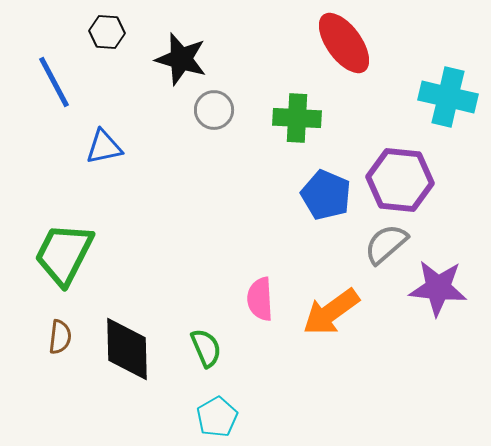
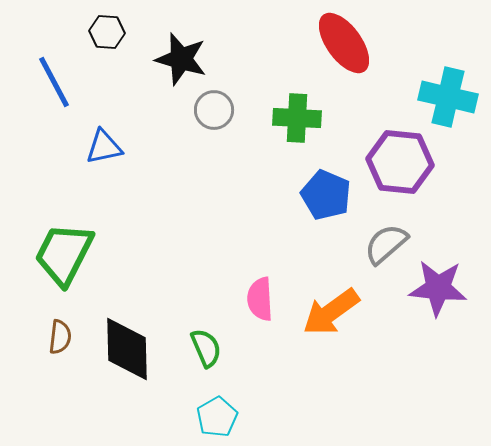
purple hexagon: moved 18 px up
